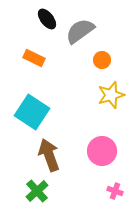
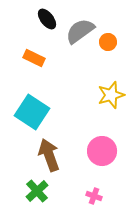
orange circle: moved 6 px right, 18 px up
pink cross: moved 21 px left, 5 px down
